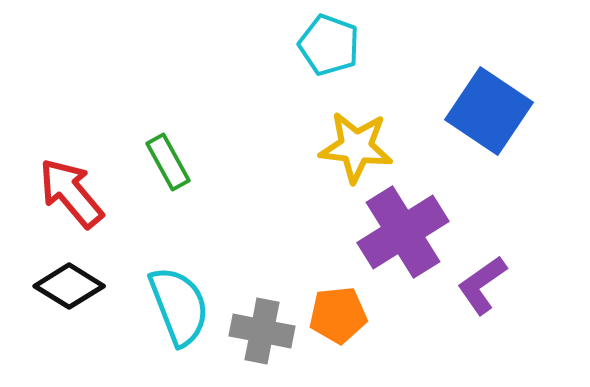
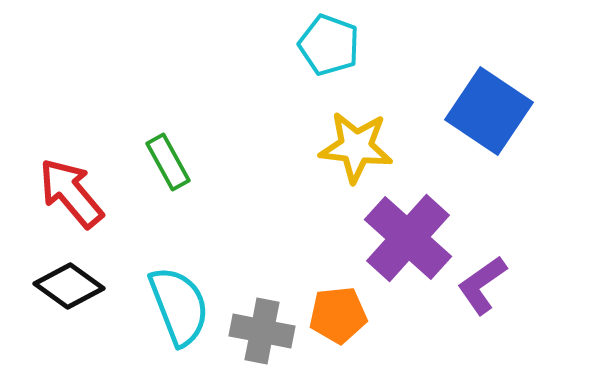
purple cross: moved 5 px right, 6 px down; rotated 16 degrees counterclockwise
black diamond: rotated 4 degrees clockwise
